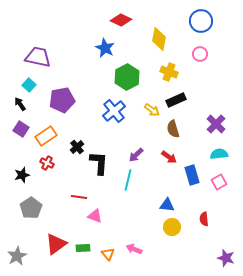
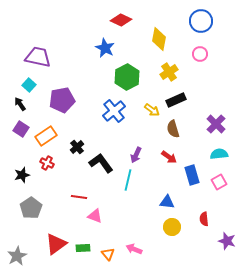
yellow cross: rotated 36 degrees clockwise
purple arrow: rotated 21 degrees counterclockwise
black L-shape: moved 2 px right; rotated 40 degrees counterclockwise
blue triangle: moved 3 px up
purple star: moved 1 px right, 17 px up
